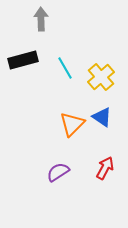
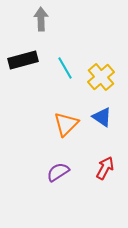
orange triangle: moved 6 px left
